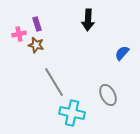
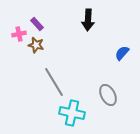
purple rectangle: rotated 24 degrees counterclockwise
